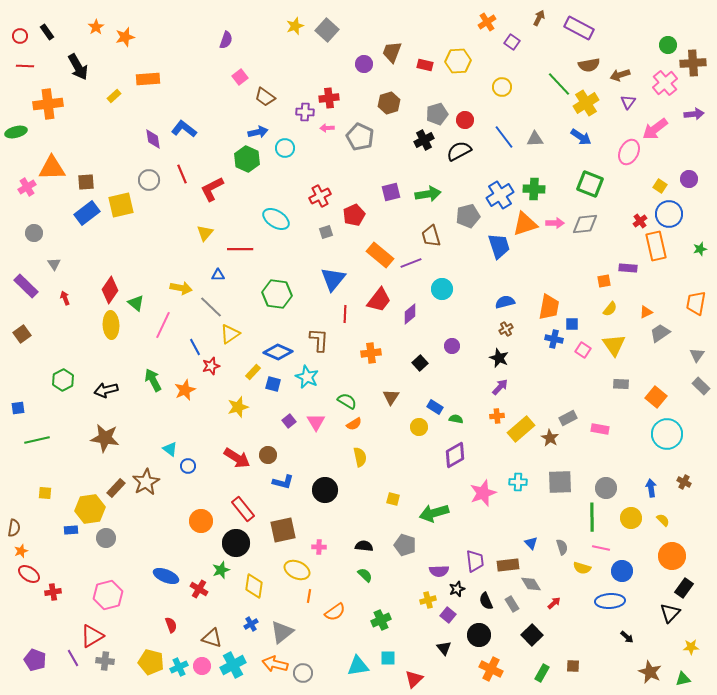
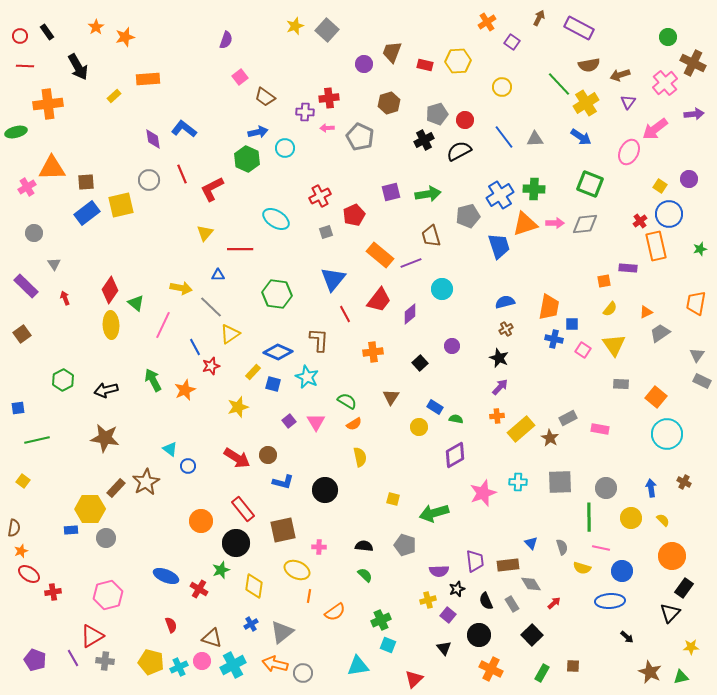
green circle at (668, 45): moved 8 px up
brown cross at (693, 63): rotated 30 degrees clockwise
red line at (345, 314): rotated 30 degrees counterclockwise
orange cross at (371, 353): moved 2 px right, 1 px up
gray rectangle at (701, 386): moved 1 px right, 5 px up; rotated 18 degrees counterclockwise
yellow square at (45, 493): moved 22 px left, 12 px up; rotated 32 degrees clockwise
yellow hexagon at (90, 509): rotated 8 degrees clockwise
green line at (592, 517): moved 3 px left
cyan square at (388, 658): moved 13 px up; rotated 21 degrees clockwise
pink circle at (202, 666): moved 5 px up
green triangle at (683, 679): moved 2 px left, 2 px up
